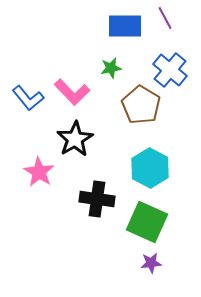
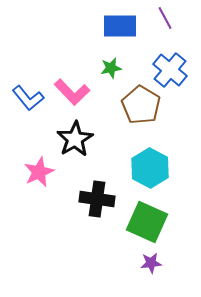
blue rectangle: moved 5 px left
pink star: rotated 16 degrees clockwise
